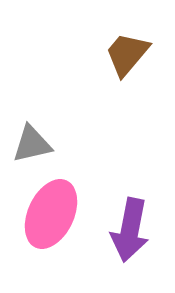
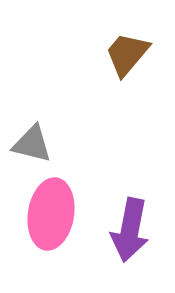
gray triangle: rotated 27 degrees clockwise
pink ellipse: rotated 16 degrees counterclockwise
